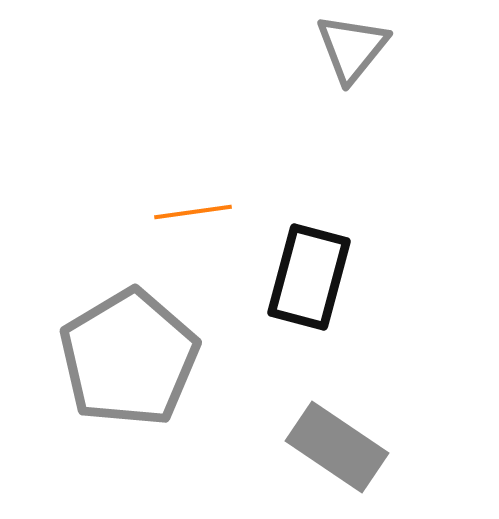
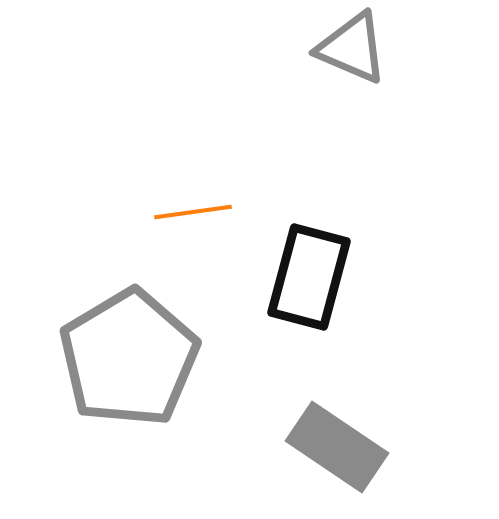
gray triangle: rotated 46 degrees counterclockwise
